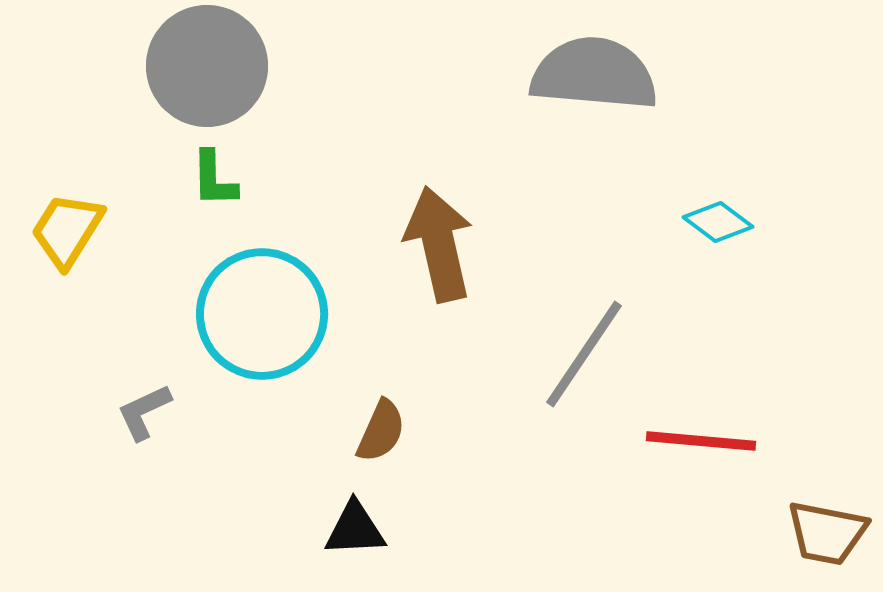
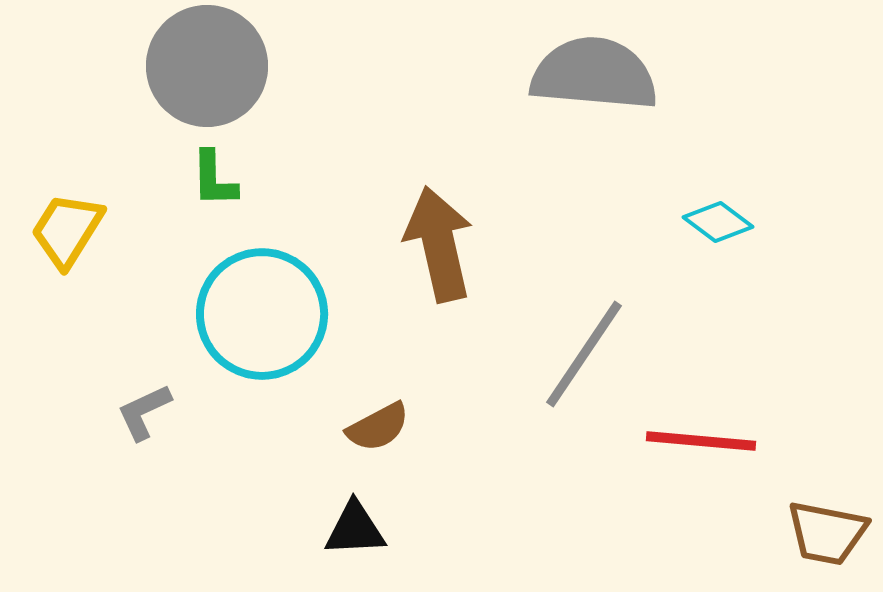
brown semicircle: moved 3 px left, 4 px up; rotated 38 degrees clockwise
